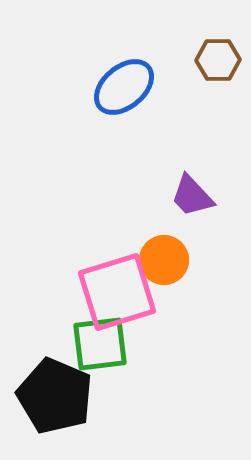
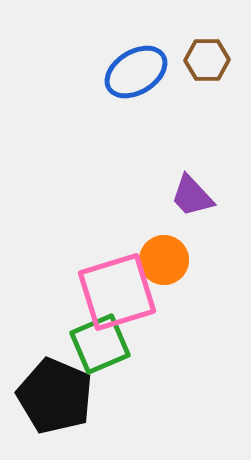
brown hexagon: moved 11 px left
blue ellipse: moved 12 px right, 15 px up; rotated 8 degrees clockwise
green square: rotated 16 degrees counterclockwise
